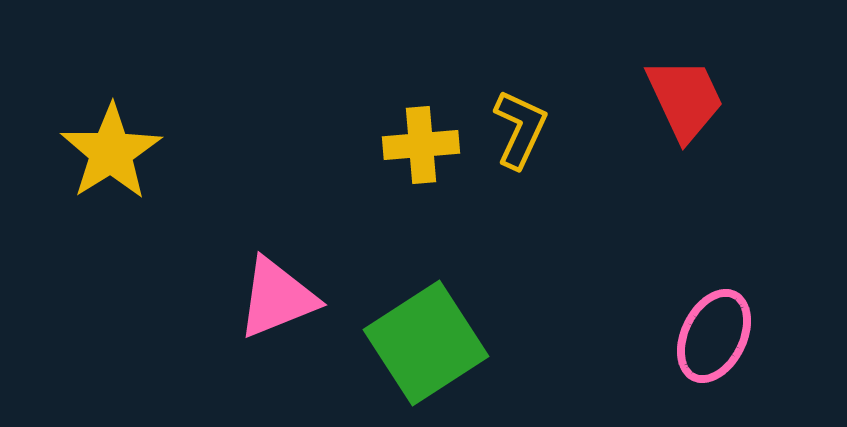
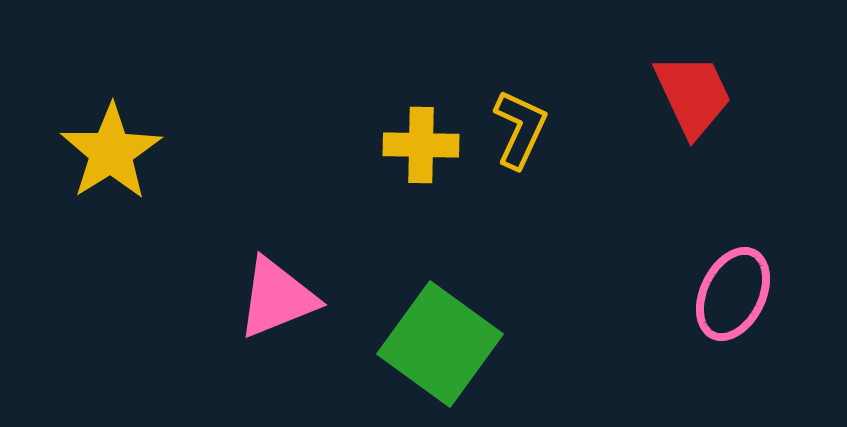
red trapezoid: moved 8 px right, 4 px up
yellow cross: rotated 6 degrees clockwise
pink ellipse: moved 19 px right, 42 px up
green square: moved 14 px right, 1 px down; rotated 21 degrees counterclockwise
